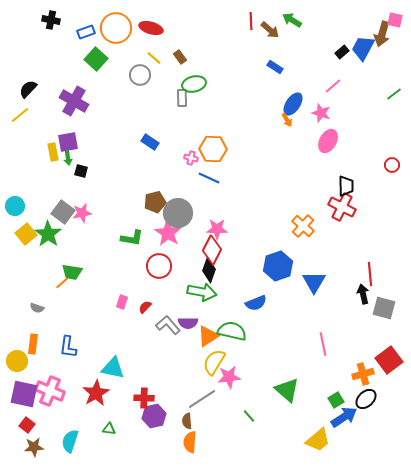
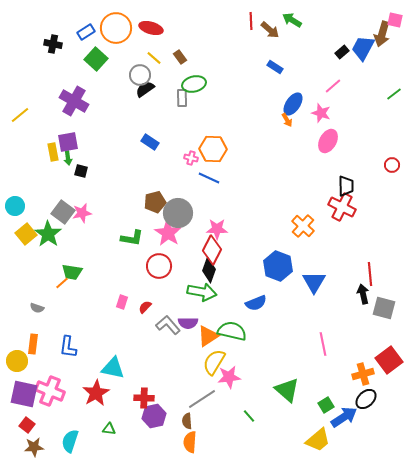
black cross at (51, 20): moved 2 px right, 24 px down
blue rectangle at (86, 32): rotated 12 degrees counterclockwise
black semicircle at (28, 89): moved 117 px right; rotated 12 degrees clockwise
blue hexagon at (278, 266): rotated 20 degrees counterclockwise
green square at (336, 400): moved 10 px left, 5 px down
